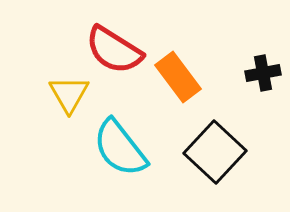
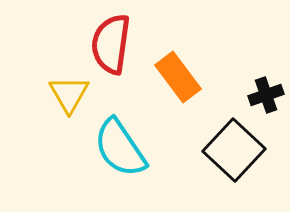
red semicircle: moved 3 px left, 6 px up; rotated 66 degrees clockwise
black cross: moved 3 px right, 22 px down; rotated 8 degrees counterclockwise
cyan semicircle: rotated 4 degrees clockwise
black square: moved 19 px right, 2 px up
